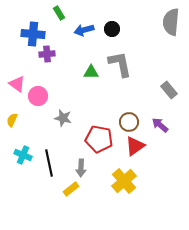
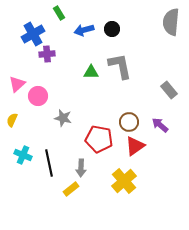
blue cross: rotated 35 degrees counterclockwise
gray L-shape: moved 2 px down
pink triangle: rotated 42 degrees clockwise
